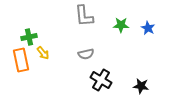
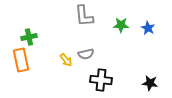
yellow arrow: moved 23 px right, 7 px down
black cross: rotated 25 degrees counterclockwise
black star: moved 9 px right, 3 px up
